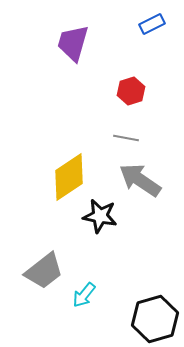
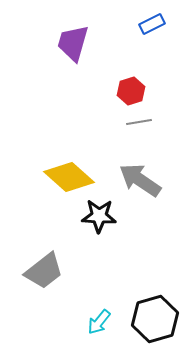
gray line: moved 13 px right, 16 px up; rotated 20 degrees counterclockwise
yellow diamond: rotated 75 degrees clockwise
black star: moved 1 px left; rotated 8 degrees counterclockwise
cyan arrow: moved 15 px right, 27 px down
